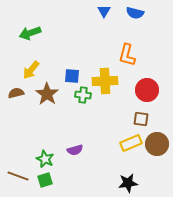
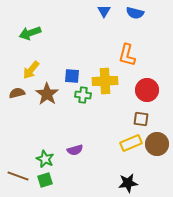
brown semicircle: moved 1 px right
